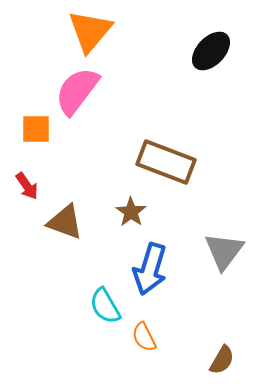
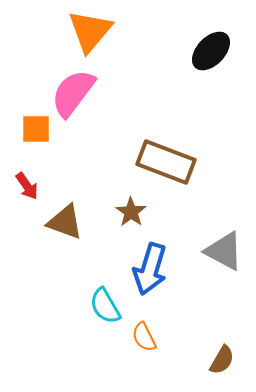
pink semicircle: moved 4 px left, 2 px down
gray triangle: rotated 39 degrees counterclockwise
